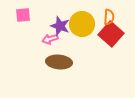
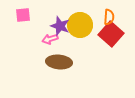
yellow circle: moved 2 px left, 1 px down
